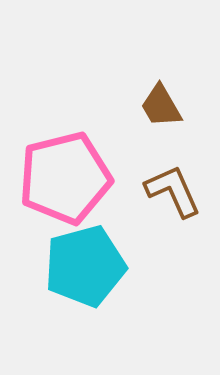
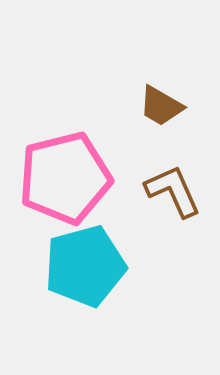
brown trapezoid: rotated 30 degrees counterclockwise
